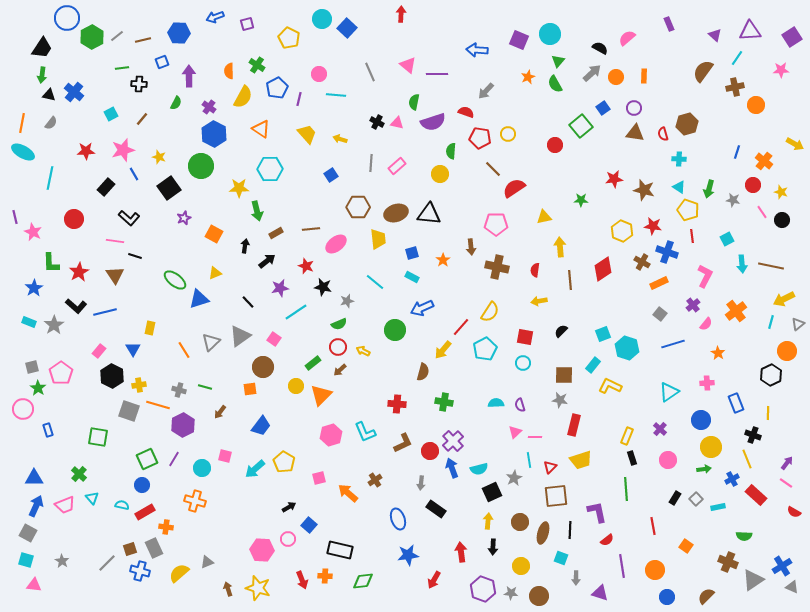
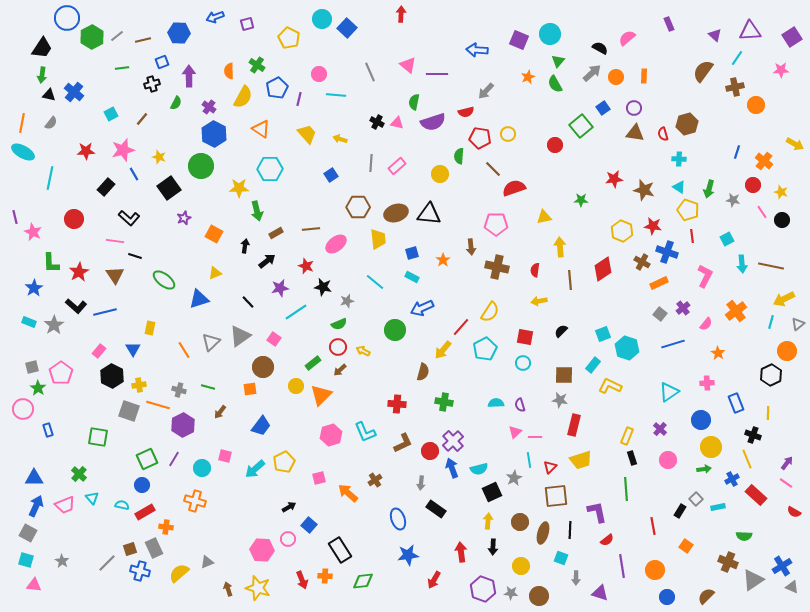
black cross at (139, 84): moved 13 px right; rotated 21 degrees counterclockwise
red semicircle at (466, 112): rotated 147 degrees clockwise
green semicircle at (451, 151): moved 8 px right, 5 px down
red semicircle at (514, 188): rotated 15 degrees clockwise
green ellipse at (175, 280): moved 11 px left
purple cross at (693, 305): moved 10 px left, 3 px down
green line at (205, 387): moved 3 px right
yellow pentagon at (284, 462): rotated 15 degrees clockwise
black rectangle at (675, 498): moved 5 px right, 13 px down
black rectangle at (340, 550): rotated 45 degrees clockwise
